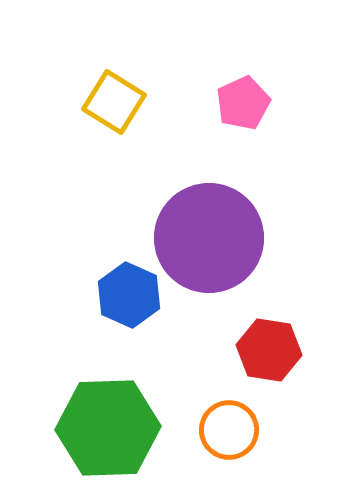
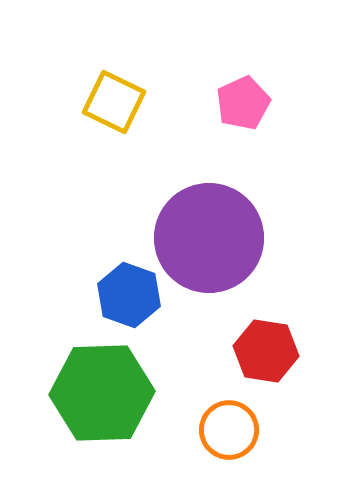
yellow square: rotated 6 degrees counterclockwise
blue hexagon: rotated 4 degrees counterclockwise
red hexagon: moved 3 px left, 1 px down
green hexagon: moved 6 px left, 35 px up
